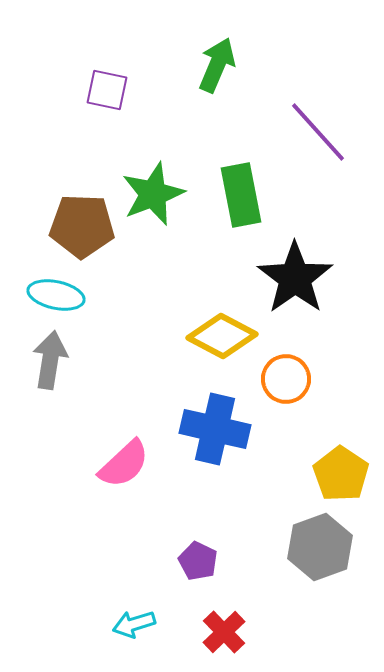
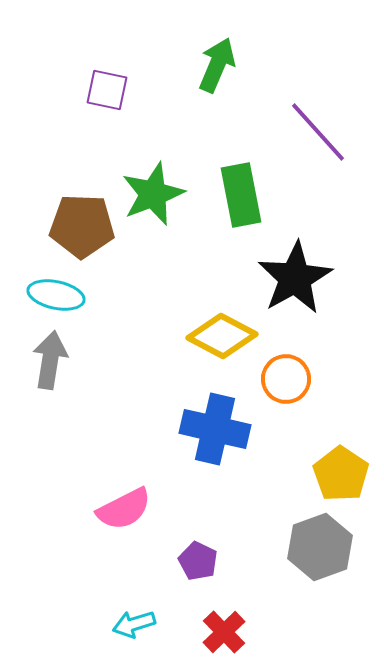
black star: rotated 6 degrees clockwise
pink semicircle: moved 45 px down; rotated 16 degrees clockwise
